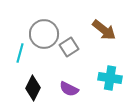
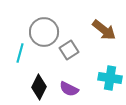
gray circle: moved 2 px up
gray square: moved 3 px down
black diamond: moved 6 px right, 1 px up
